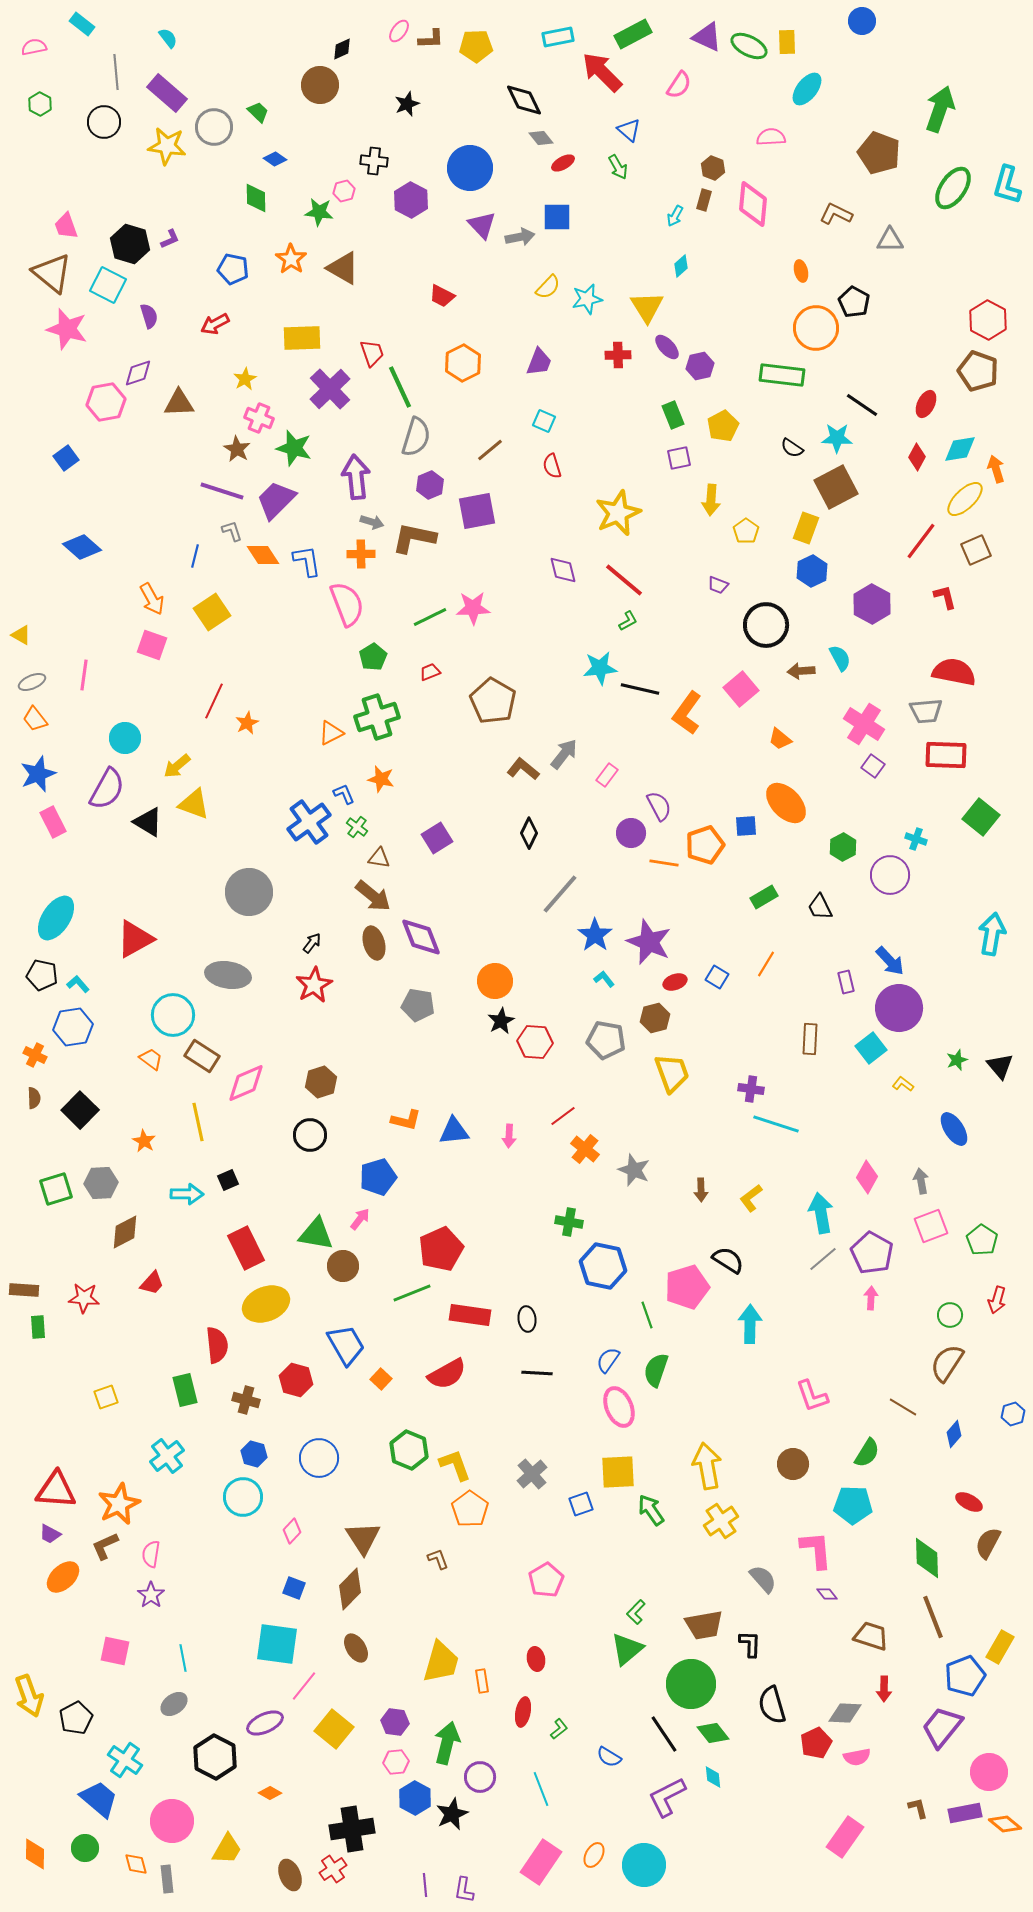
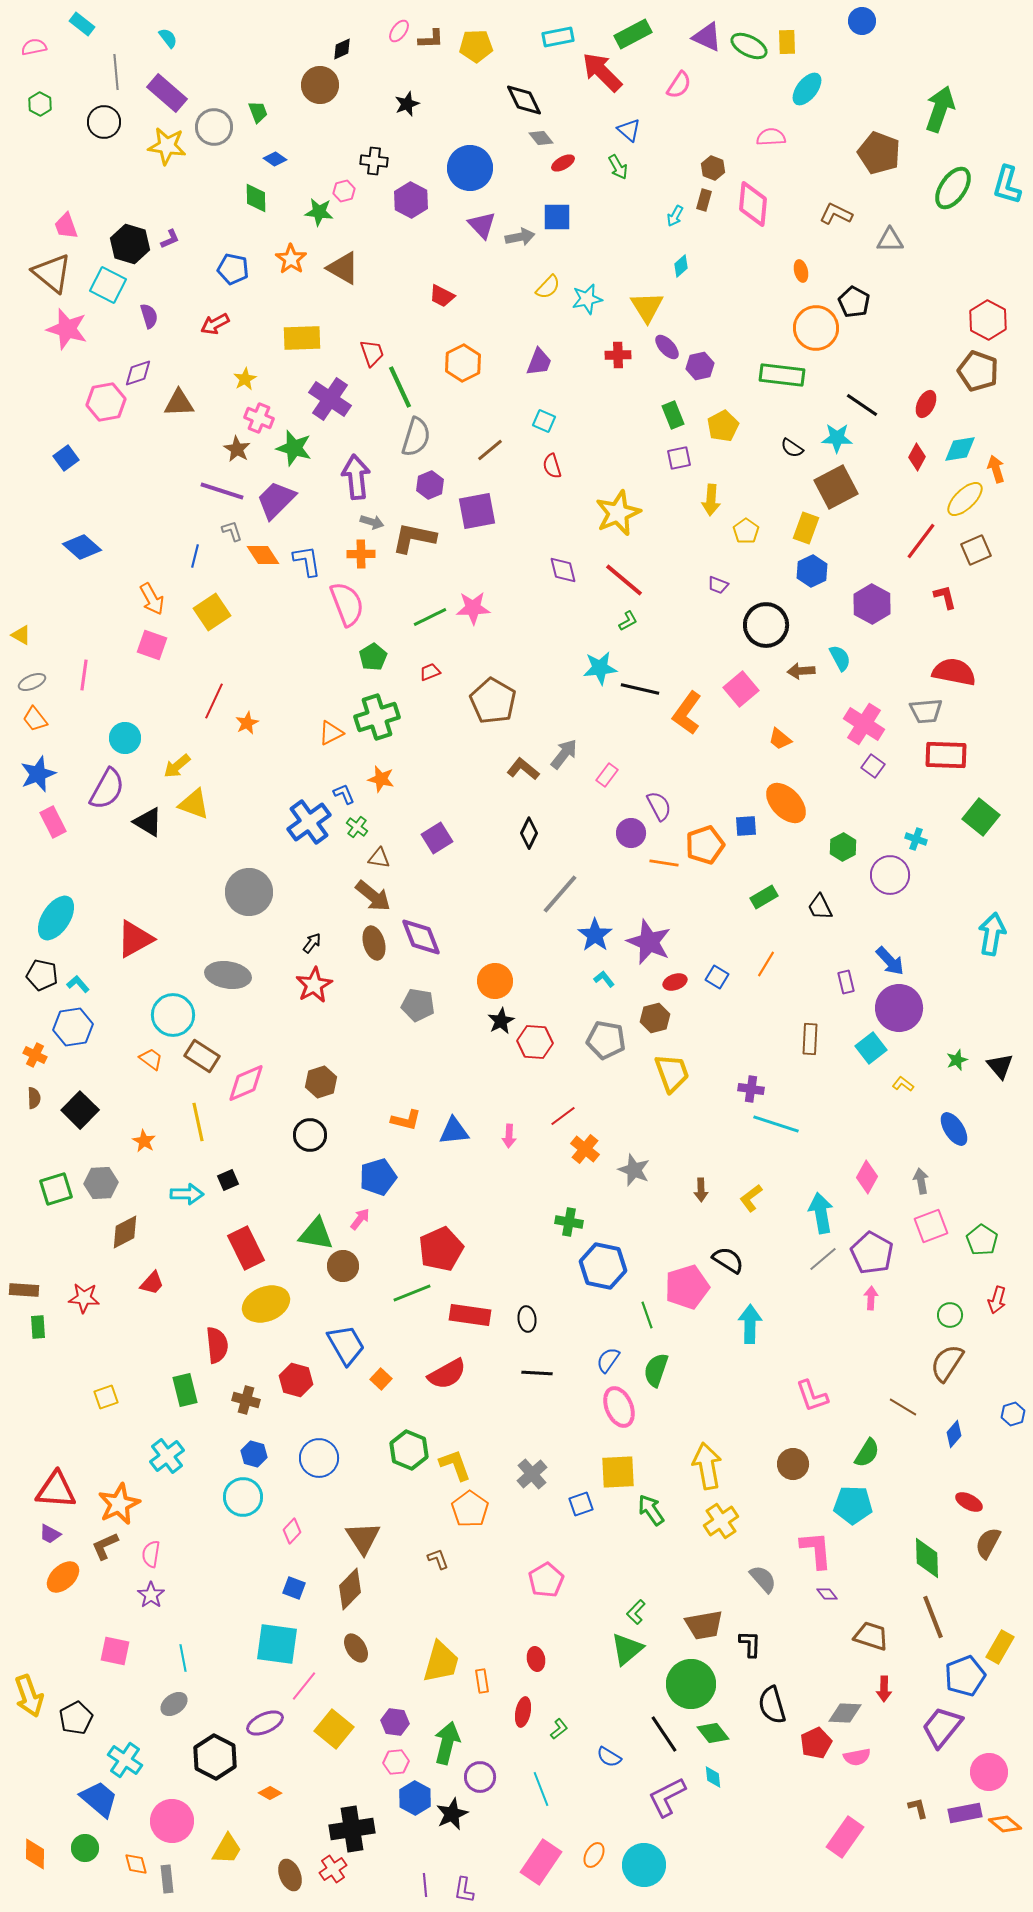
green trapezoid at (258, 112): rotated 25 degrees clockwise
purple cross at (330, 389): moved 10 px down; rotated 12 degrees counterclockwise
